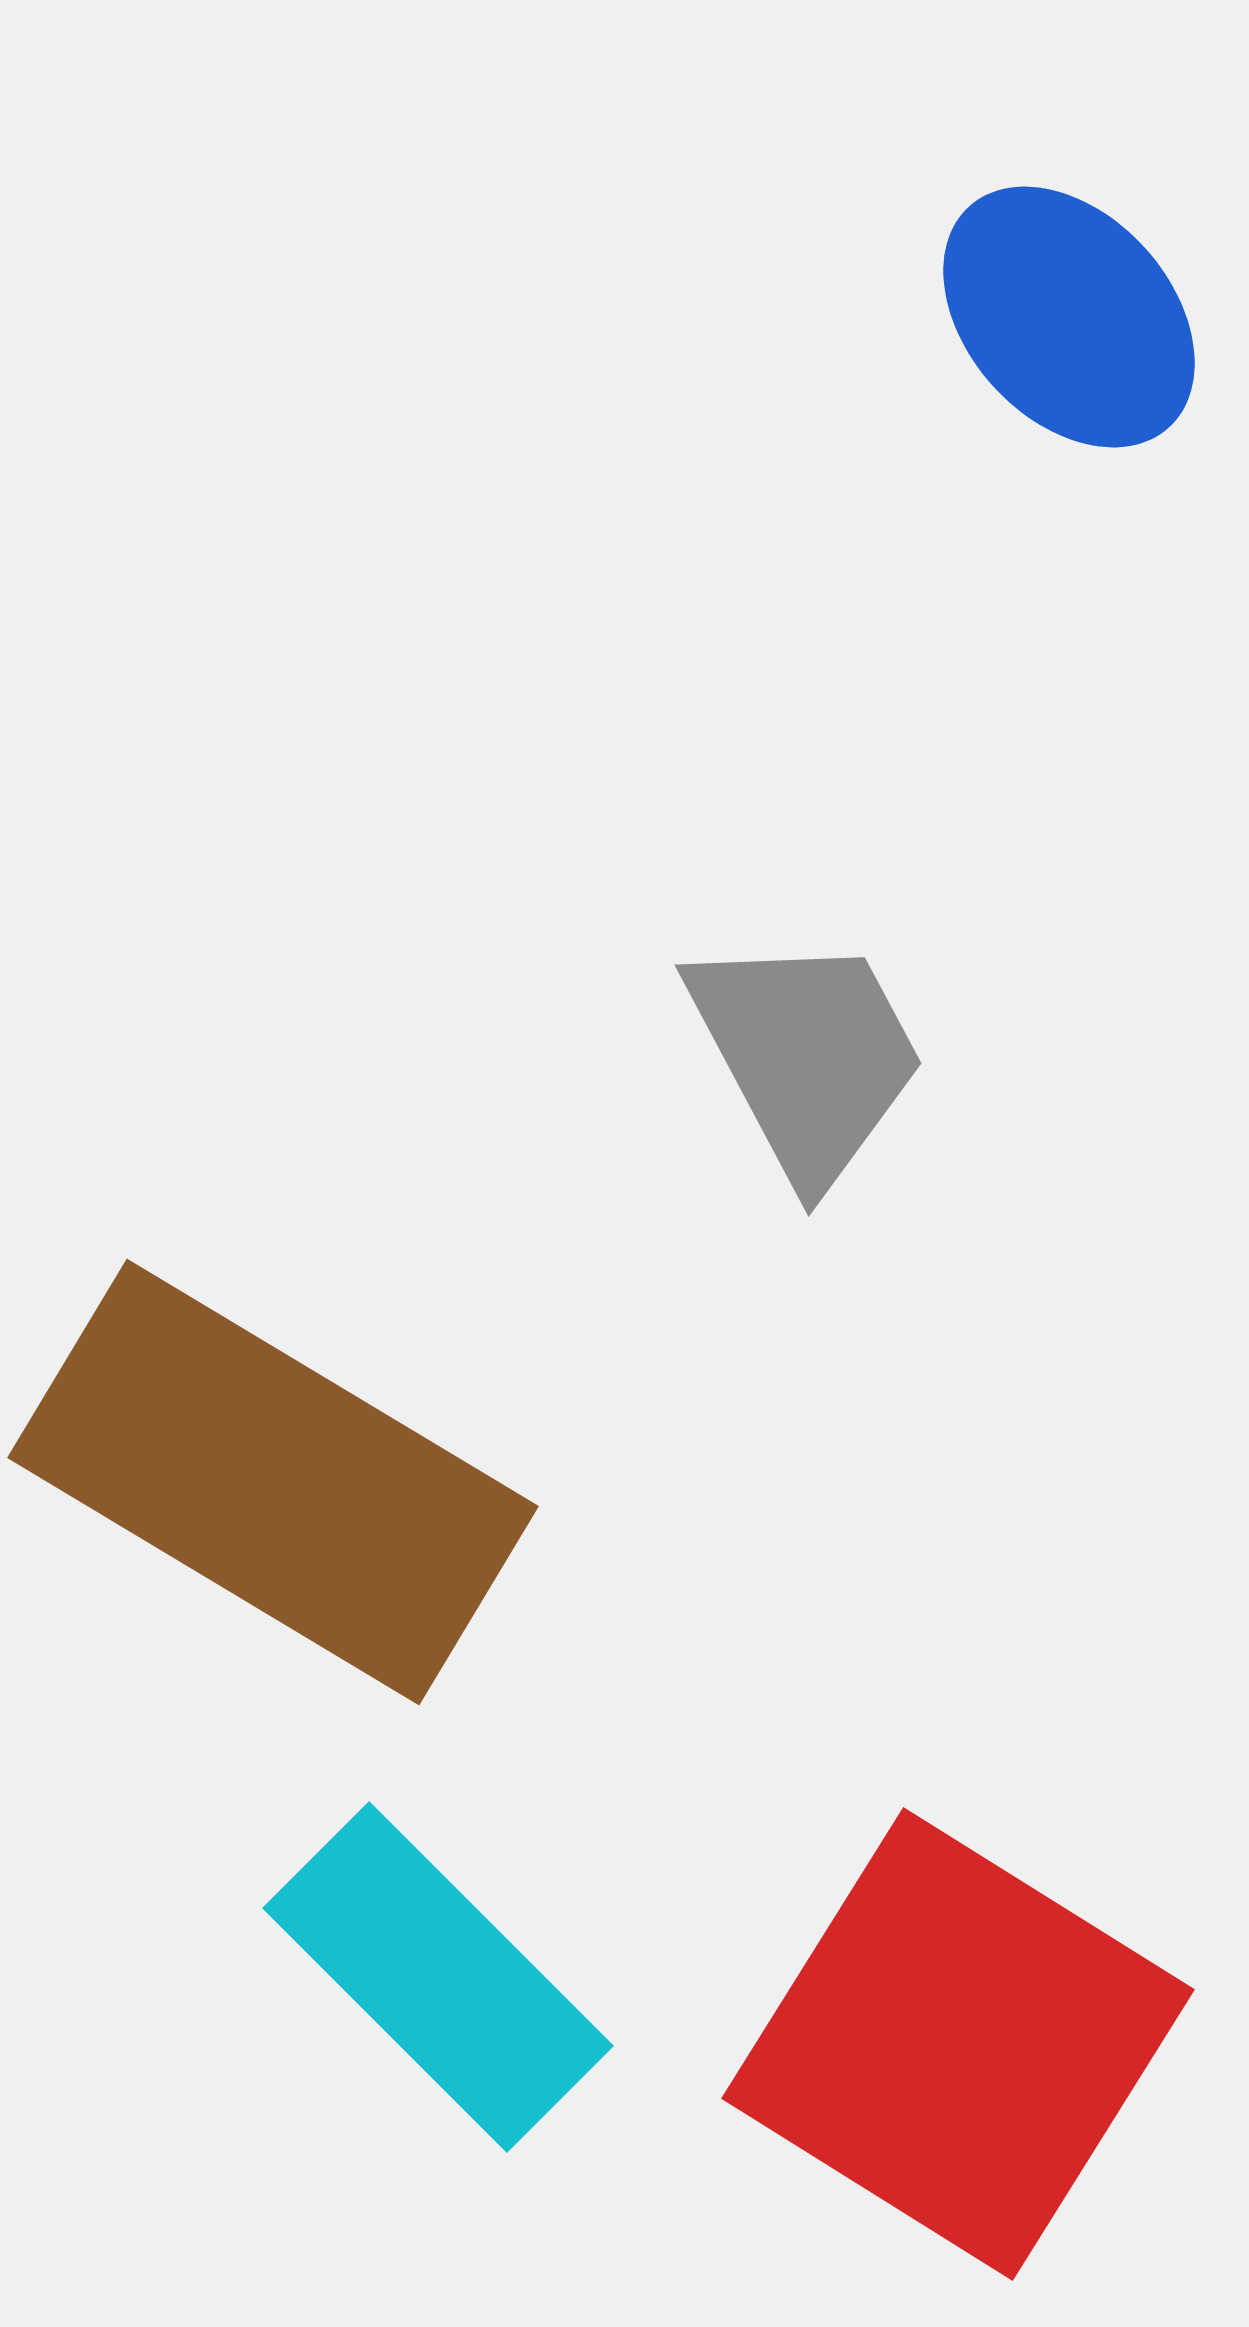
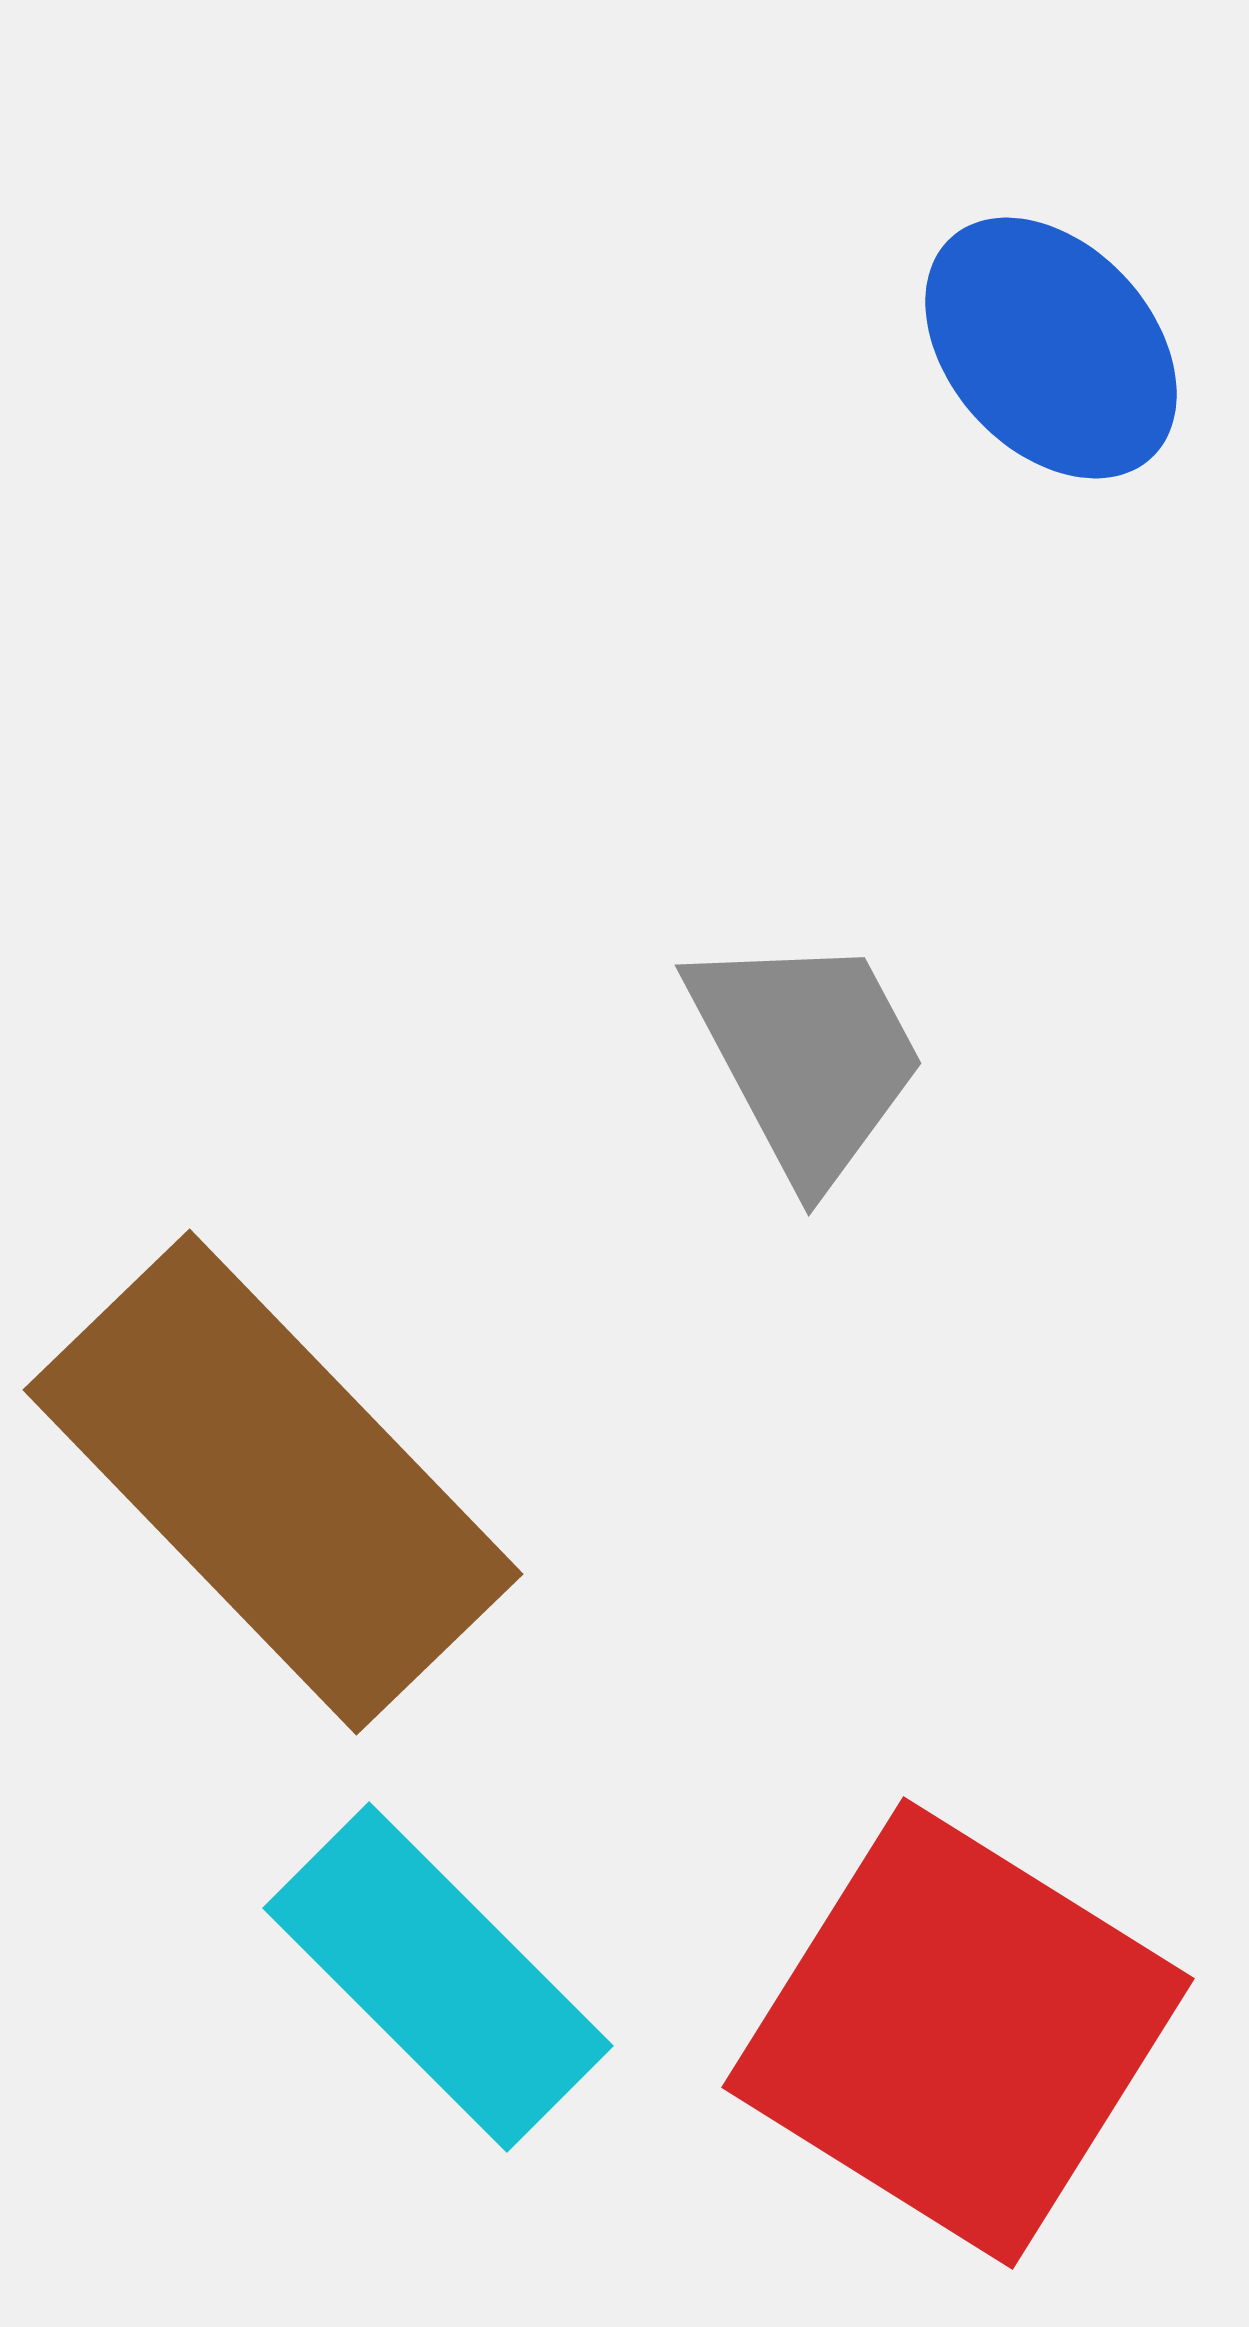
blue ellipse: moved 18 px left, 31 px down
brown rectangle: rotated 15 degrees clockwise
red square: moved 11 px up
